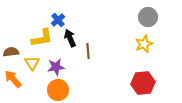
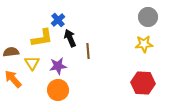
yellow star: rotated 18 degrees clockwise
purple star: moved 2 px right, 1 px up
red hexagon: rotated 10 degrees clockwise
